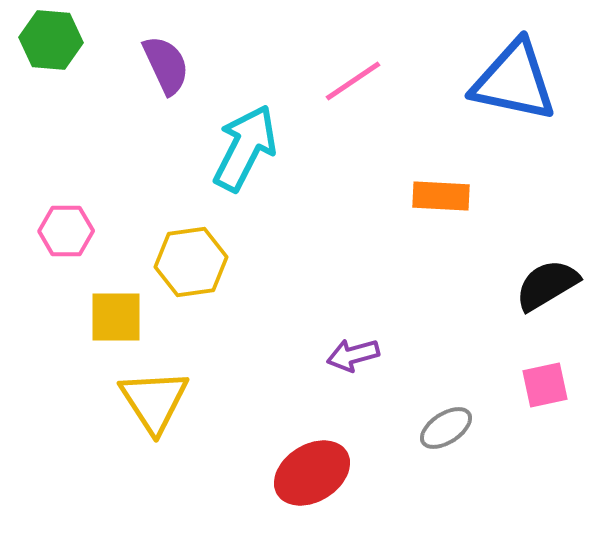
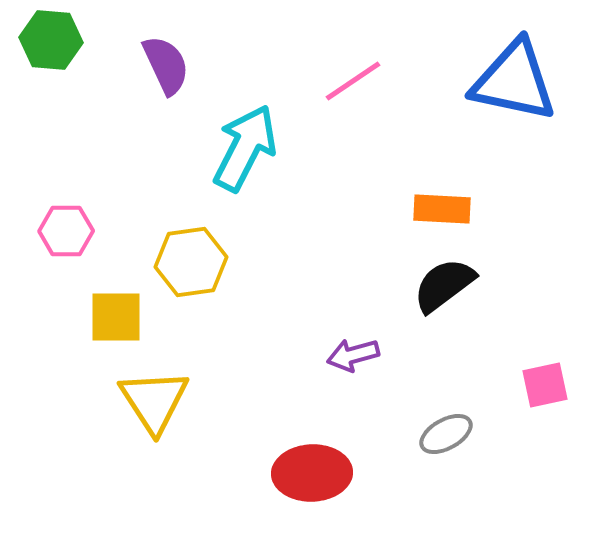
orange rectangle: moved 1 px right, 13 px down
black semicircle: moved 103 px left; rotated 6 degrees counterclockwise
gray ellipse: moved 6 px down; rotated 4 degrees clockwise
red ellipse: rotated 30 degrees clockwise
